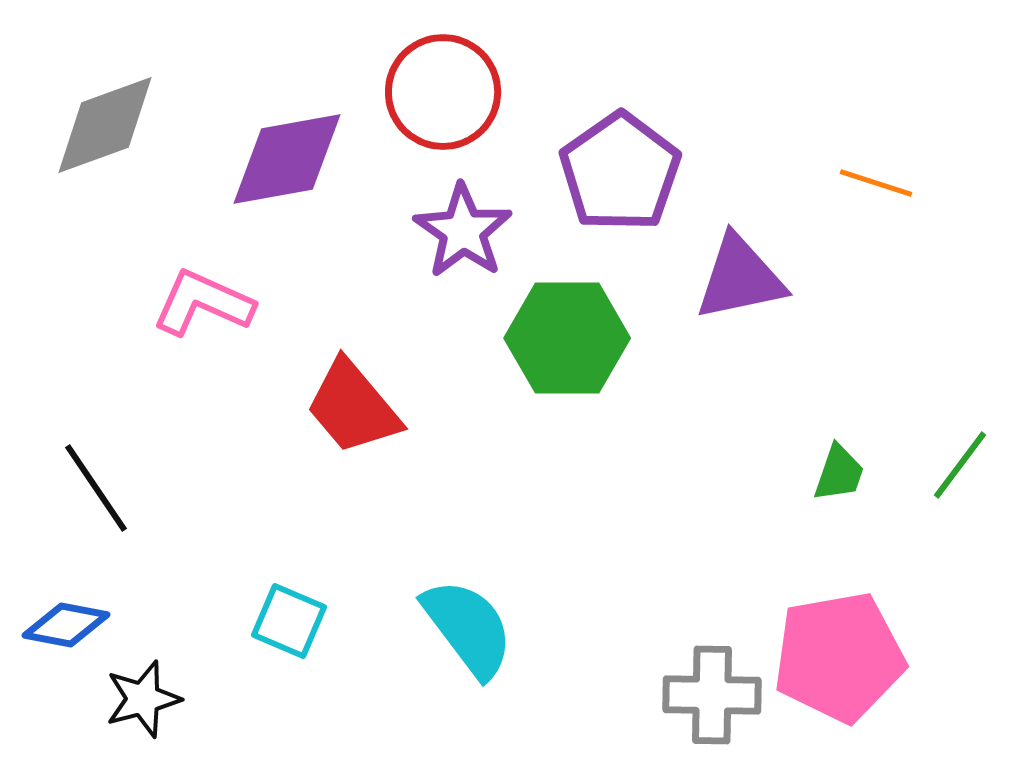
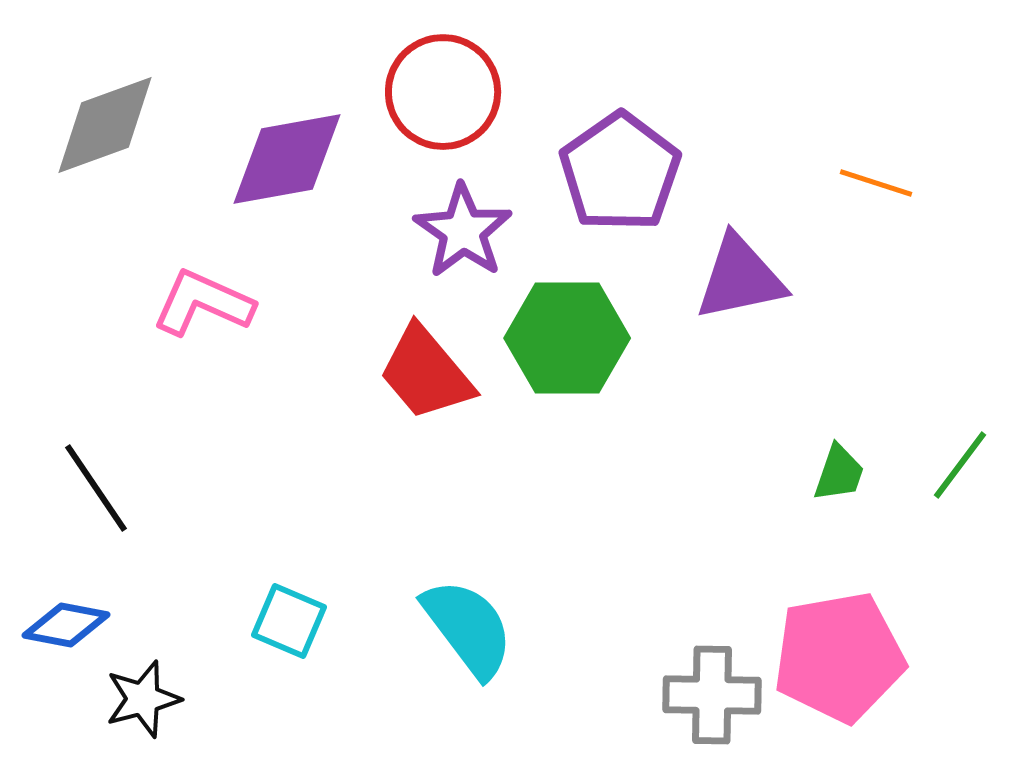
red trapezoid: moved 73 px right, 34 px up
